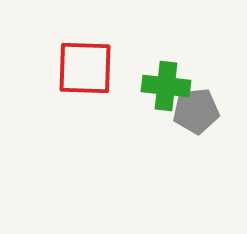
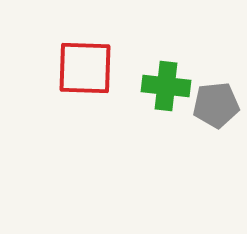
gray pentagon: moved 20 px right, 6 px up
